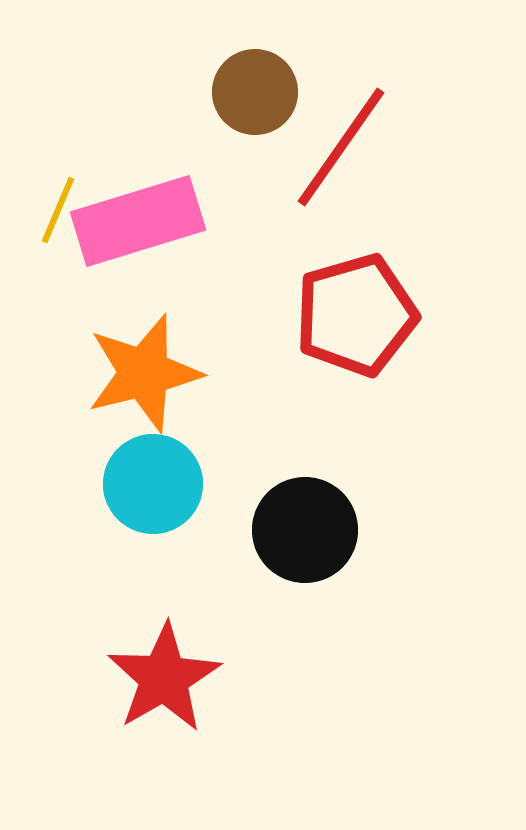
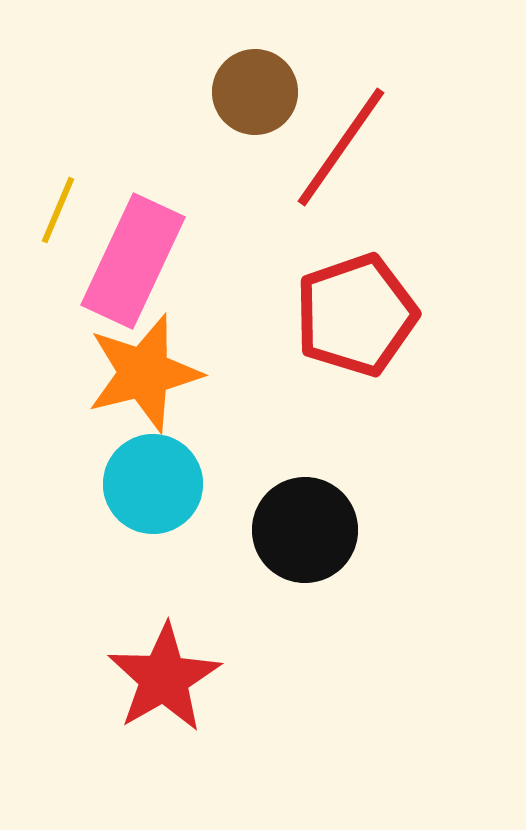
pink rectangle: moved 5 px left, 40 px down; rotated 48 degrees counterclockwise
red pentagon: rotated 3 degrees counterclockwise
